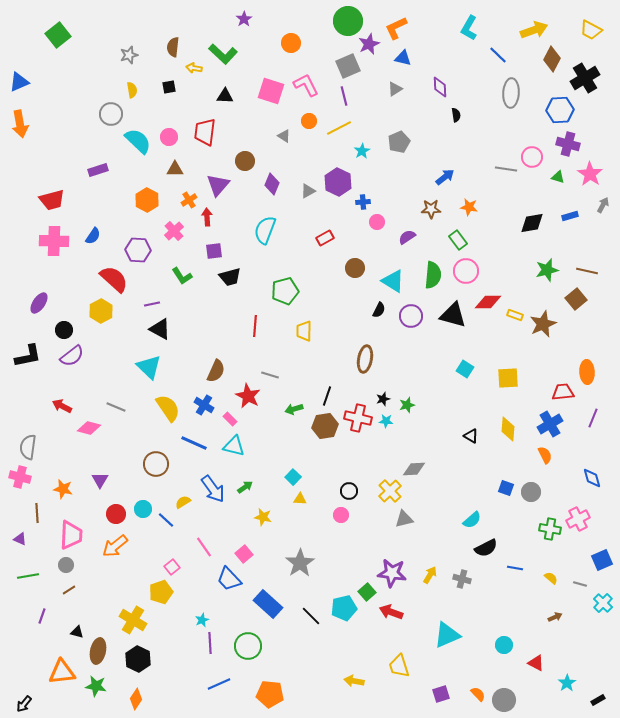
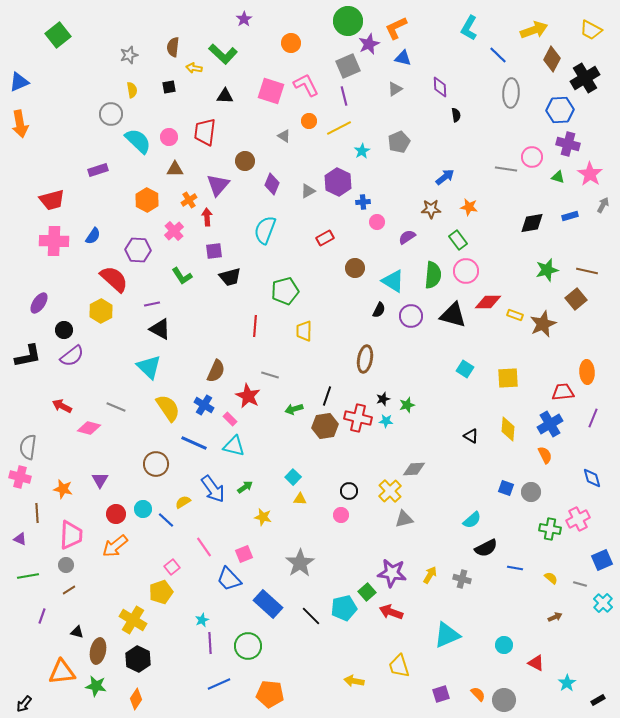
pink square at (244, 554): rotated 18 degrees clockwise
